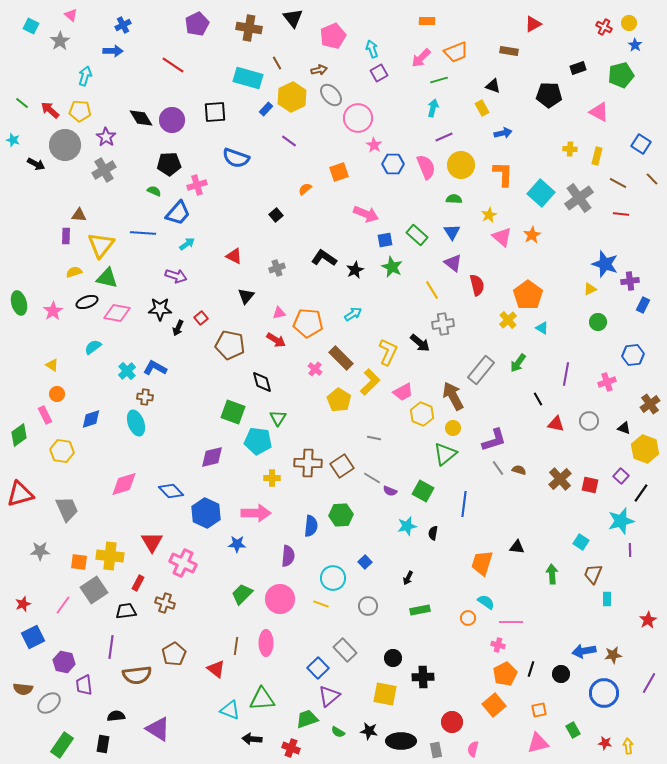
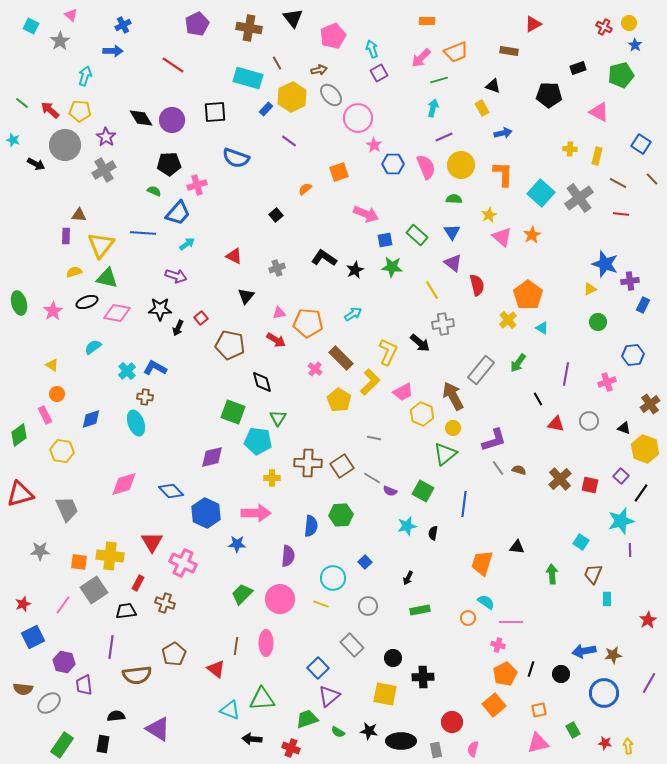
green star at (392, 267): rotated 20 degrees counterclockwise
gray rectangle at (345, 650): moved 7 px right, 5 px up
